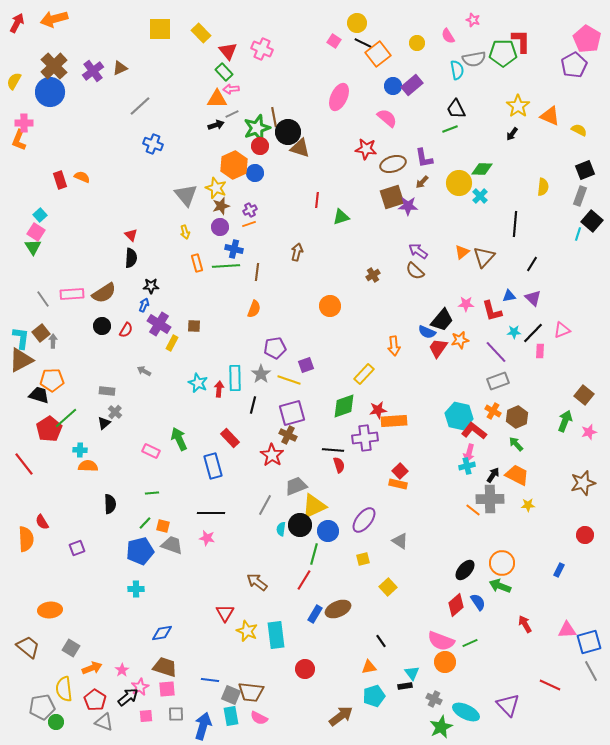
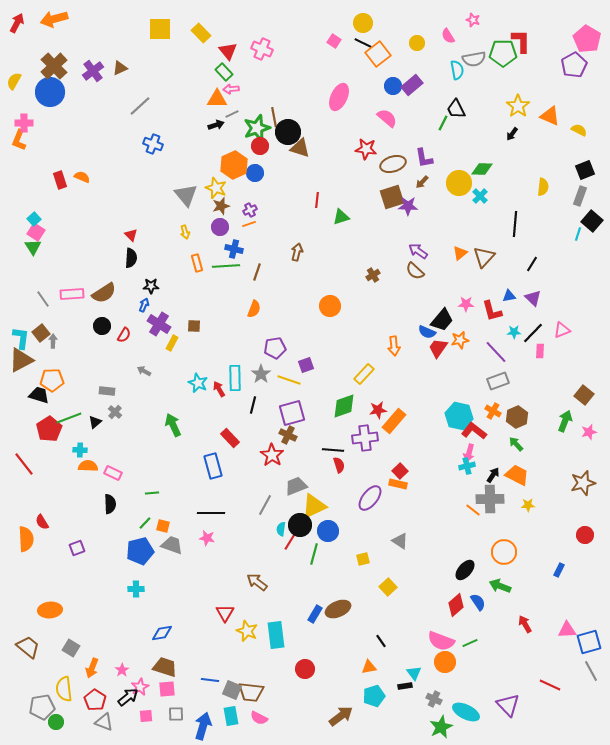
yellow circle at (357, 23): moved 6 px right
green line at (450, 129): moved 7 px left, 6 px up; rotated 42 degrees counterclockwise
cyan square at (40, 215): moved 6 px left, 4 px down
orange triangle at (462, 252): moved 2 px left, 1 px down
brown line at (257, 272): rotated 12 degrees clockwise
red semicircle at (126, 330): moved 2 px left, 5 px down
red arrow at (219, 389): rotated 35 degrees counterclockwise
green line at (66, 418): moved 3 px right; rotated 20 degrees clockwise
orange rectangle at (394, 421): rotated 45 degrees counterclockwise
black triangle at (104, 423): moved 9 px left, 1 px up
green arrow at (179, 439): moved 6 px left, 14 px up
pink rectangle at (151, 451): moved 38 px left, 22 px down
purple ellipse at (364, 520): moved 6 px right, 22 px up
orange circle at (502, 563): moved 2 px right, 11 px up
red line at (304, 580): moved 13 px left, 40 px up
orange arrow at (92, 668): rotated 132 degrees clockwise
cyan triangle at (412, 673): moved 2 px right
gray square at (231, 695): moved 1 px right, 5 px up
